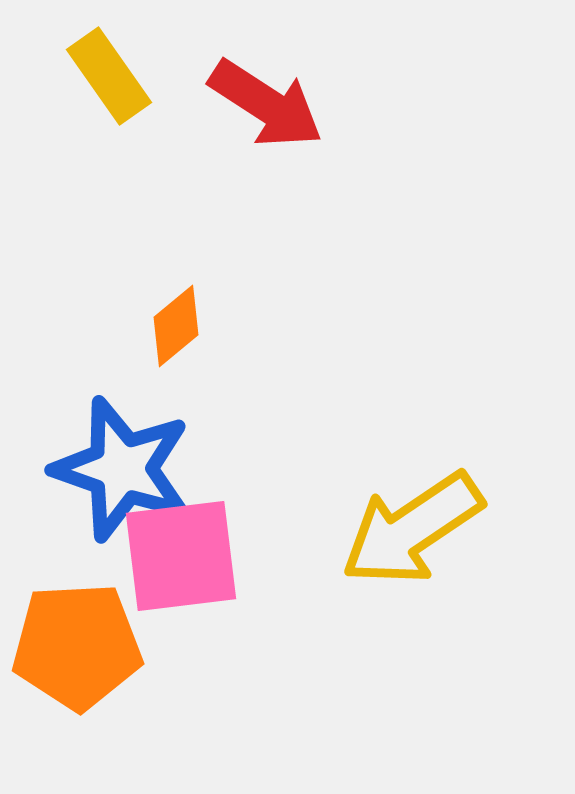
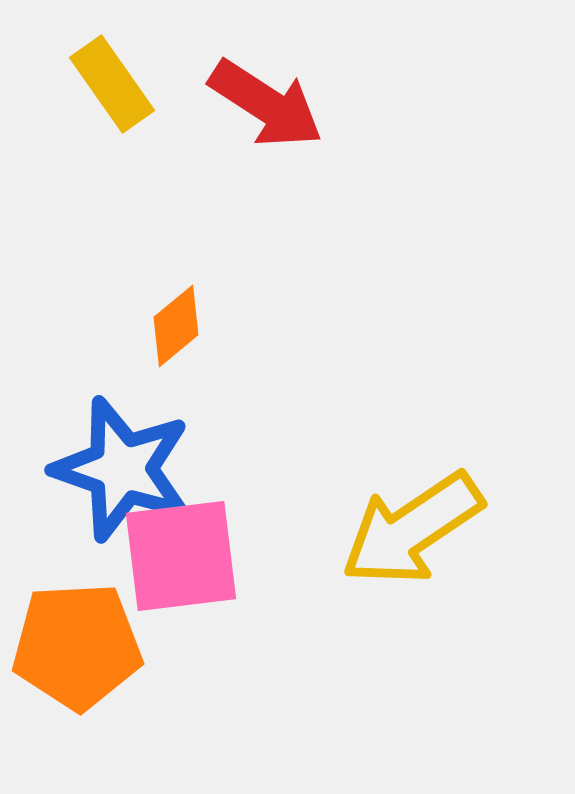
yellow rectangle: moved 3 px right, 8 px down
